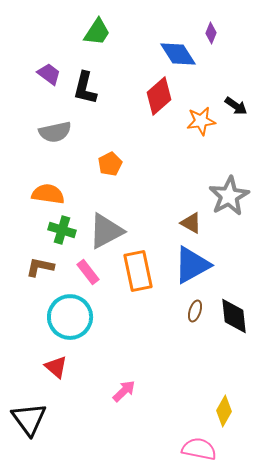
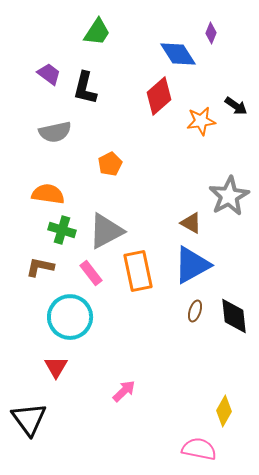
pink rectangle: moved 3 px right, 1 px down
red triangle: rotated 20 degrees clockwise
